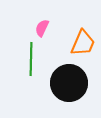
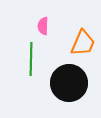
pink semicircle: moved 1 px right, 2 px up; rotated 24 degrees counterclockwise
